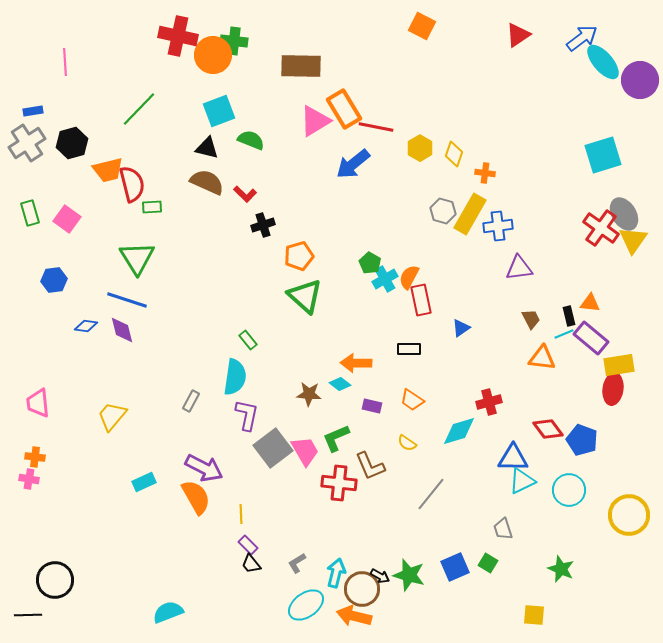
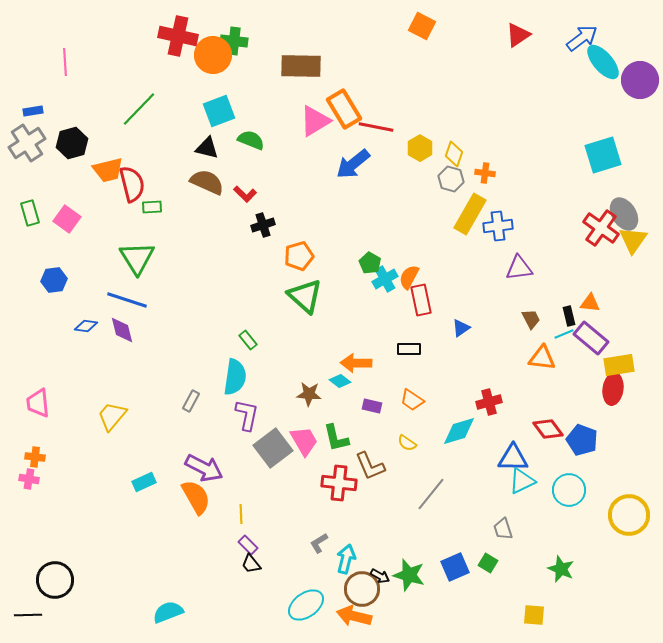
gray hexagon at (443, 211): moved 8 px right, 32 px up
cyan diamond at (340, 384): moved 3 px up
green L-shape at (336, 438): rotated 80 degrees counterclockwise
pink trapezoid at (305, 451): moved 1 px left, 10 px up
gray L-shape at (297, 563): moved 22 px right, 20 px up
cyan arrow at (336, 573): moved 10 px right, 14 px up
